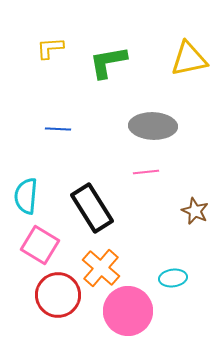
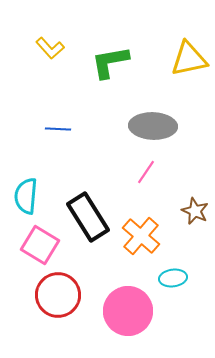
yellow L-shape: rotated 128 degrees counterclockwise
green L-shape: moved 2 px right
pink line: rotated 50 degrees counterclockwise
black rectangle: moved 4 px left, 9 px down
orange cross: moved 40 px right, 32 px up
